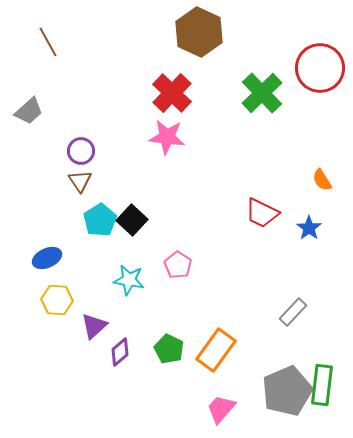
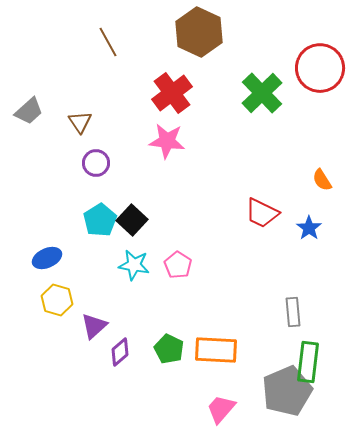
brown line: moved 60 px right
red cross: rotated 9 degrees clockwise
pink star: moved 4 px down
purple circle: moved 15 px right, 12 px down
brown triangle: moved 59 px up
cyan star: moved 5 px right, 15 px up
yellow hexagon: rotated 12 degrees clockwise
gray rectangle: rotated 48 degrees counterclockwise
orange rectangle: rotated 57 degrees clockwise
green rectangle: moved 14 px left, 23 px up
